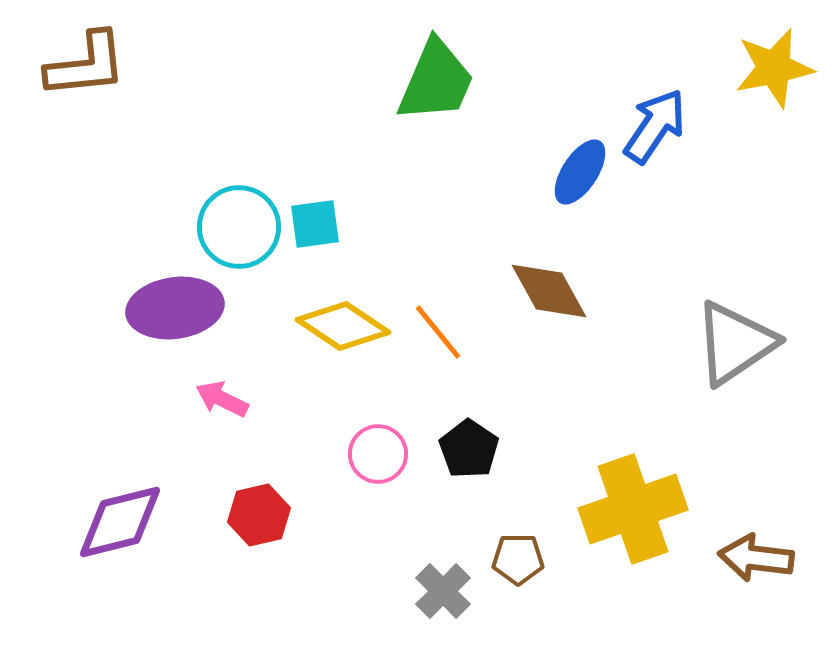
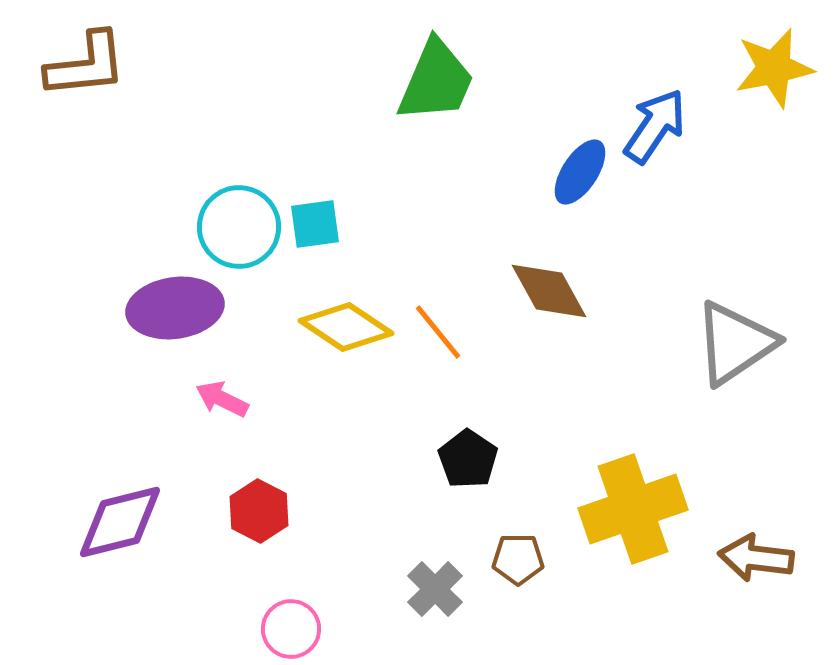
yellow diamond: moved 3 px right, 1 px down
black pentagon: moved 1 px left, 10 px down
pink circle: moved 87 px left, 175 px down
red hexagon: moved 4 px up; rotated 20 degrees counterclockwise
gray cross: moved 8 px left, 2 px up
